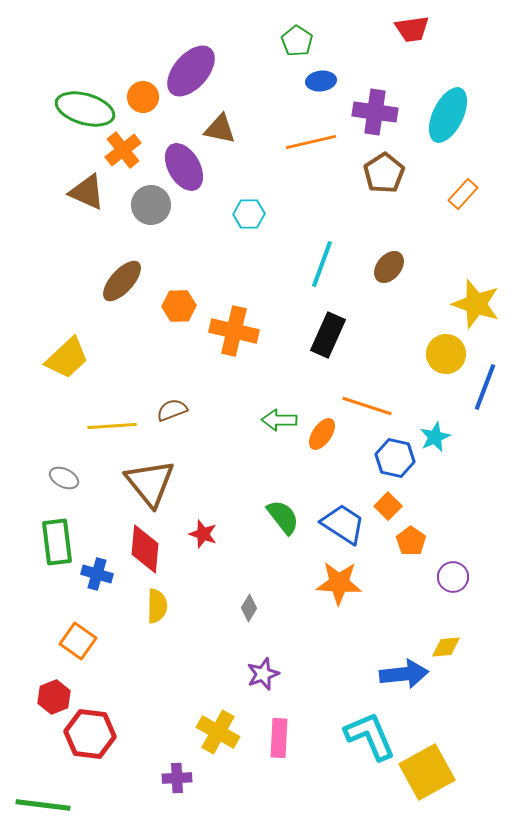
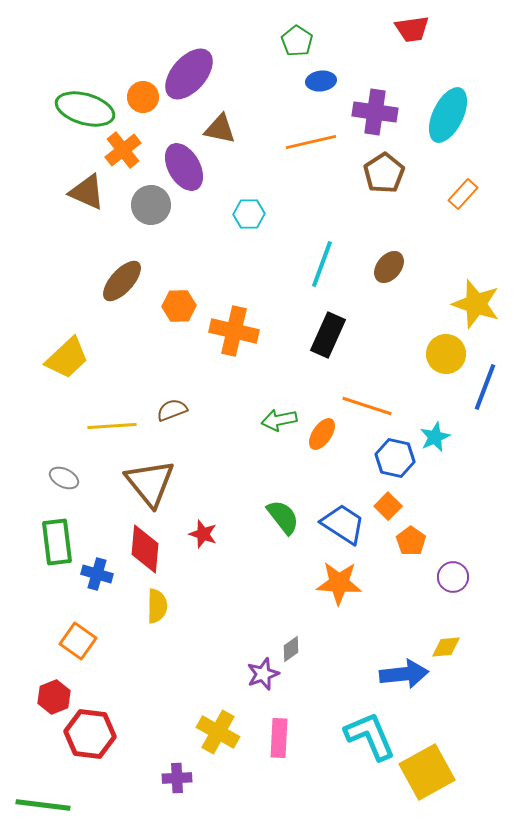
purple ellipse at (191, 71): moved 2 px left, 3 px down
green arrow at (279, 420): rotated 12 degrees counterclockwise
gray diamond at (249, 608): moved 42 px right, 41 px down; rotated 24 degrees clockwise
